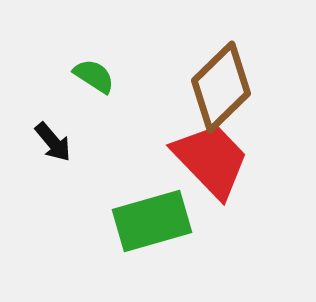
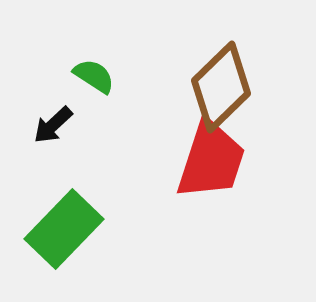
black arrow: moved 17 px up; rotated 87 degrees clockwise
red trapezoid: rotated 62 degrees clockwise
green rectangle: moved 88 px left, 8 px down; rotated 30 degrees counterclockwise
